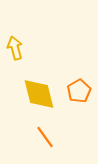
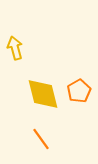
yellow diamond: moved 4 px right
orange line: moved 4 px left, 2 px down
